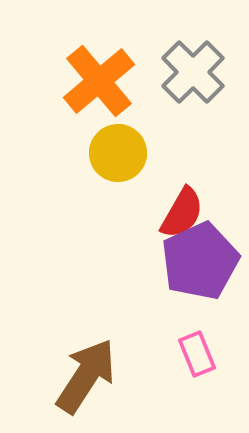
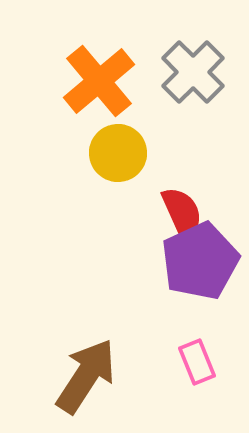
red semicircle: rotated 54 degrees counterclockwise
pink rectangle: moved 8 px down
